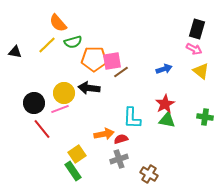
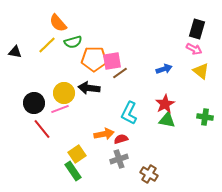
brown line: moved 1 px left, 1 px down
cyan L-shape: moved 3 px left, 5 px up; rotated 25 degrees clockwise
